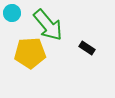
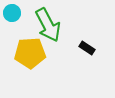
green arrow: rotated 12 degrees clockwise
